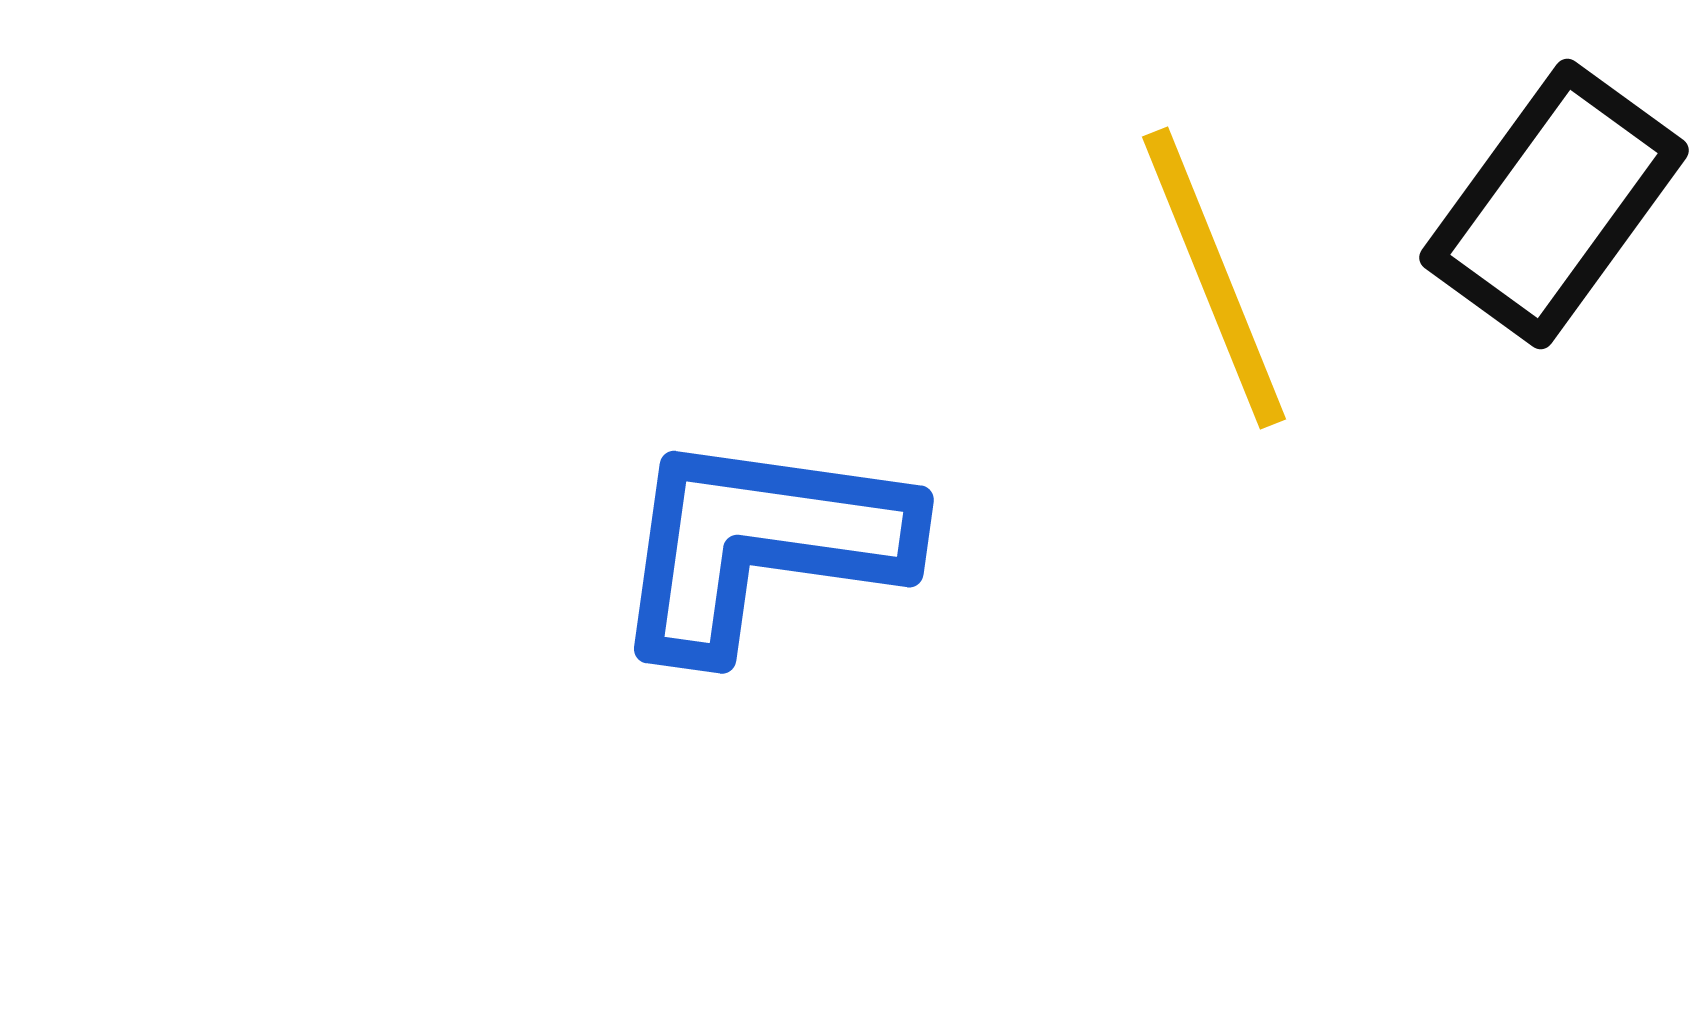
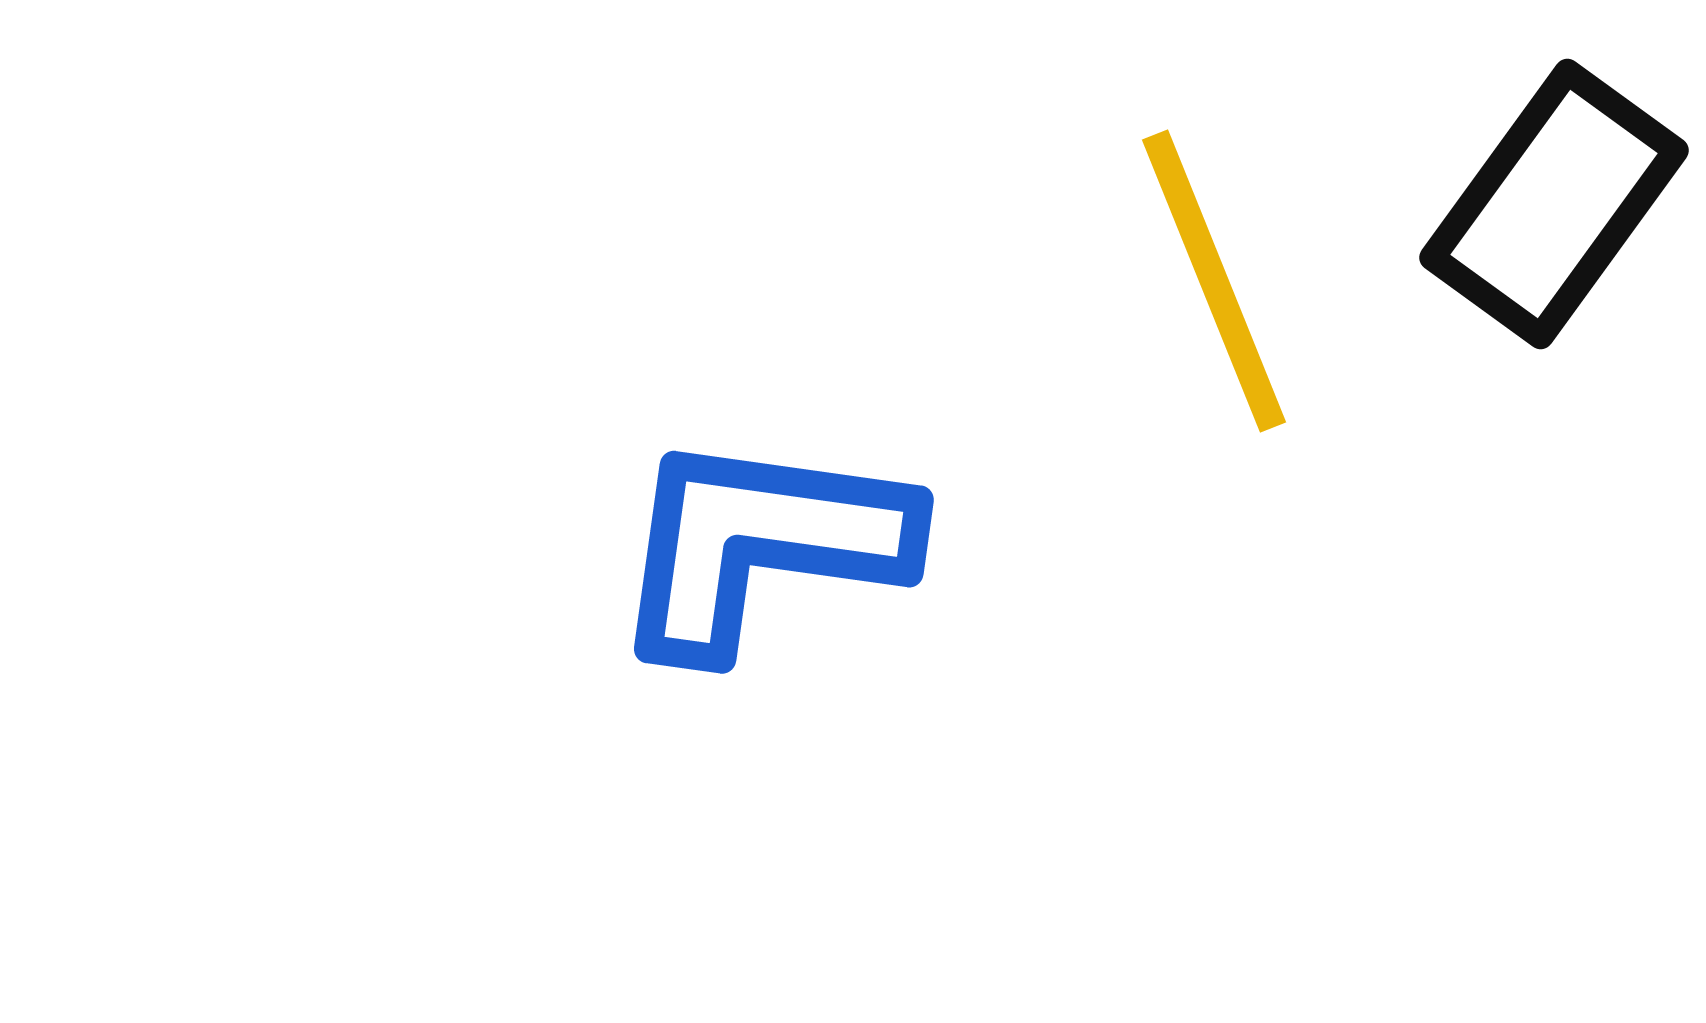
yellow line: moved 3 px down
